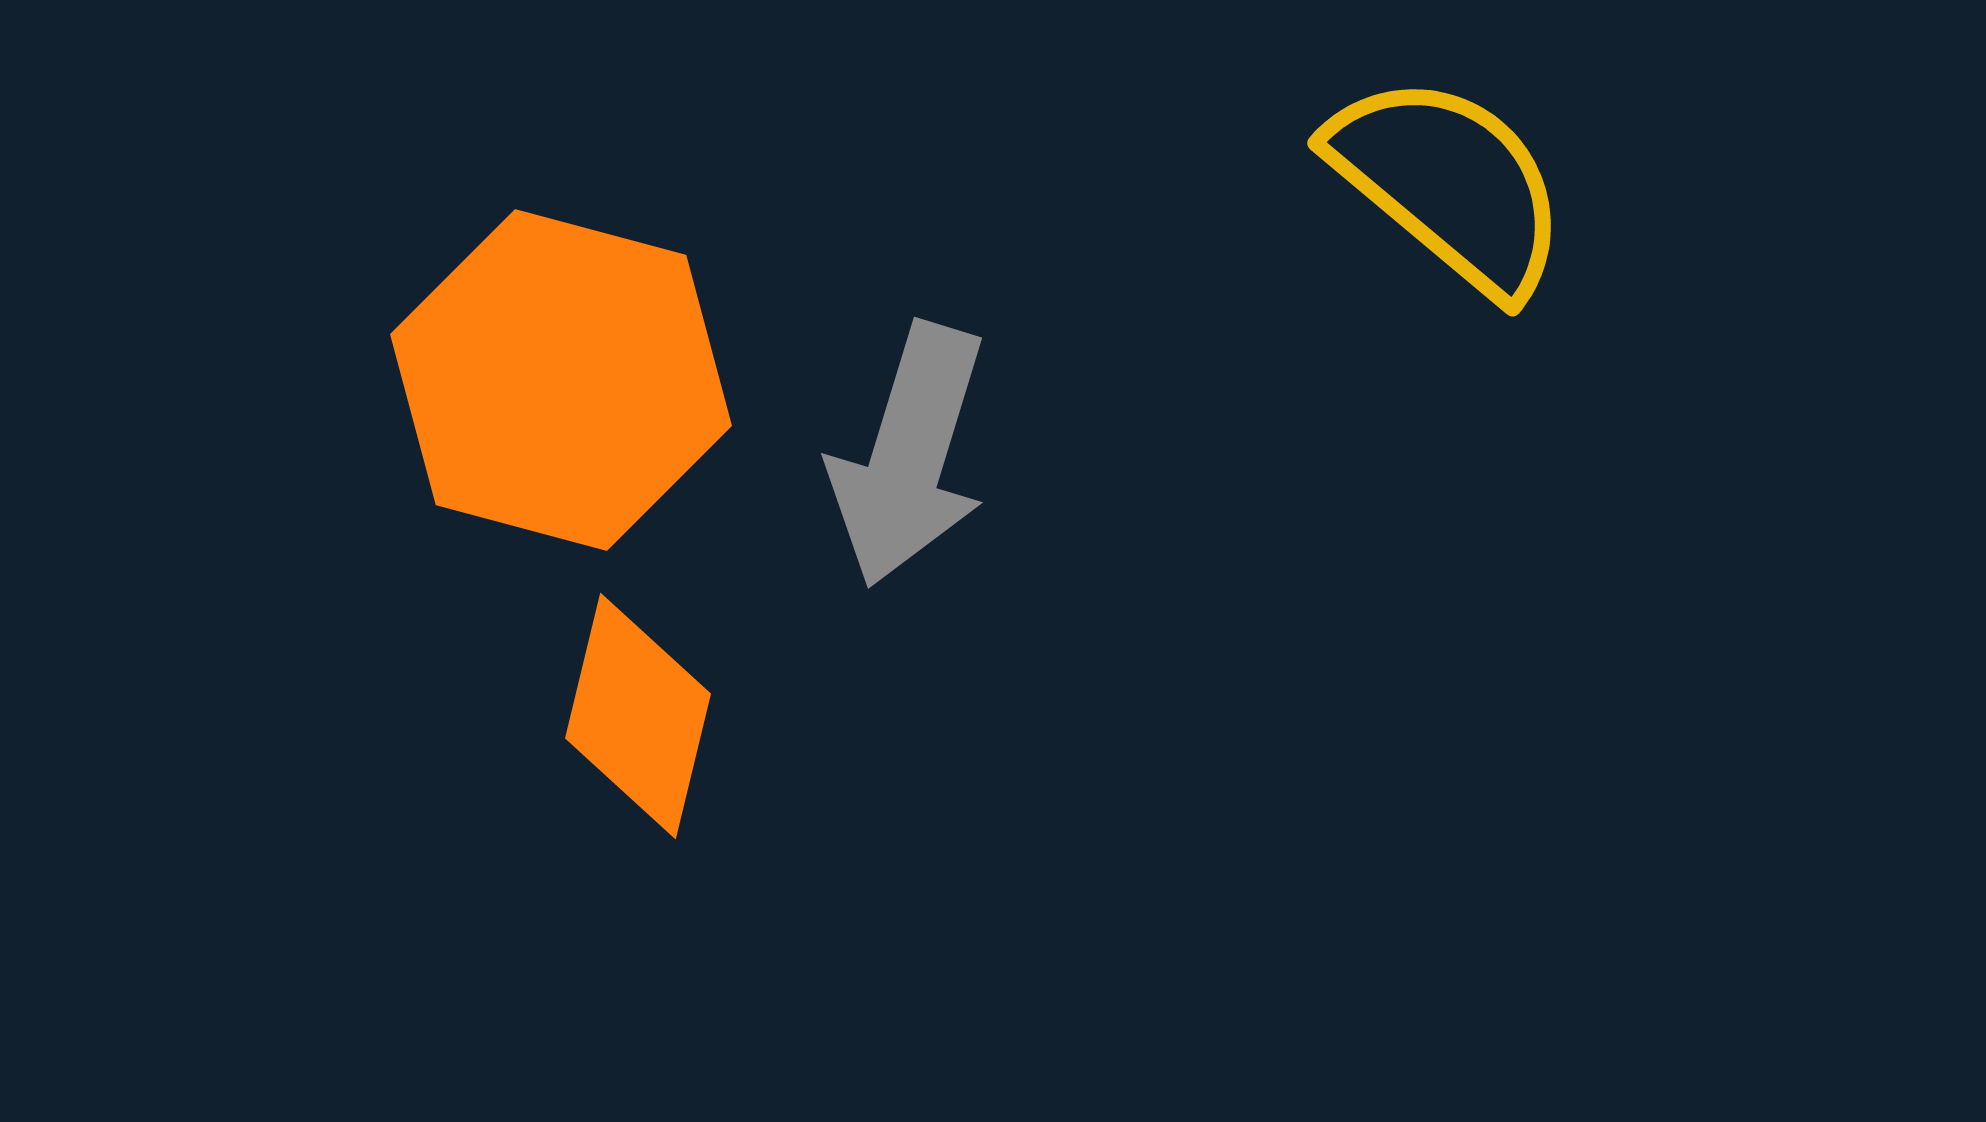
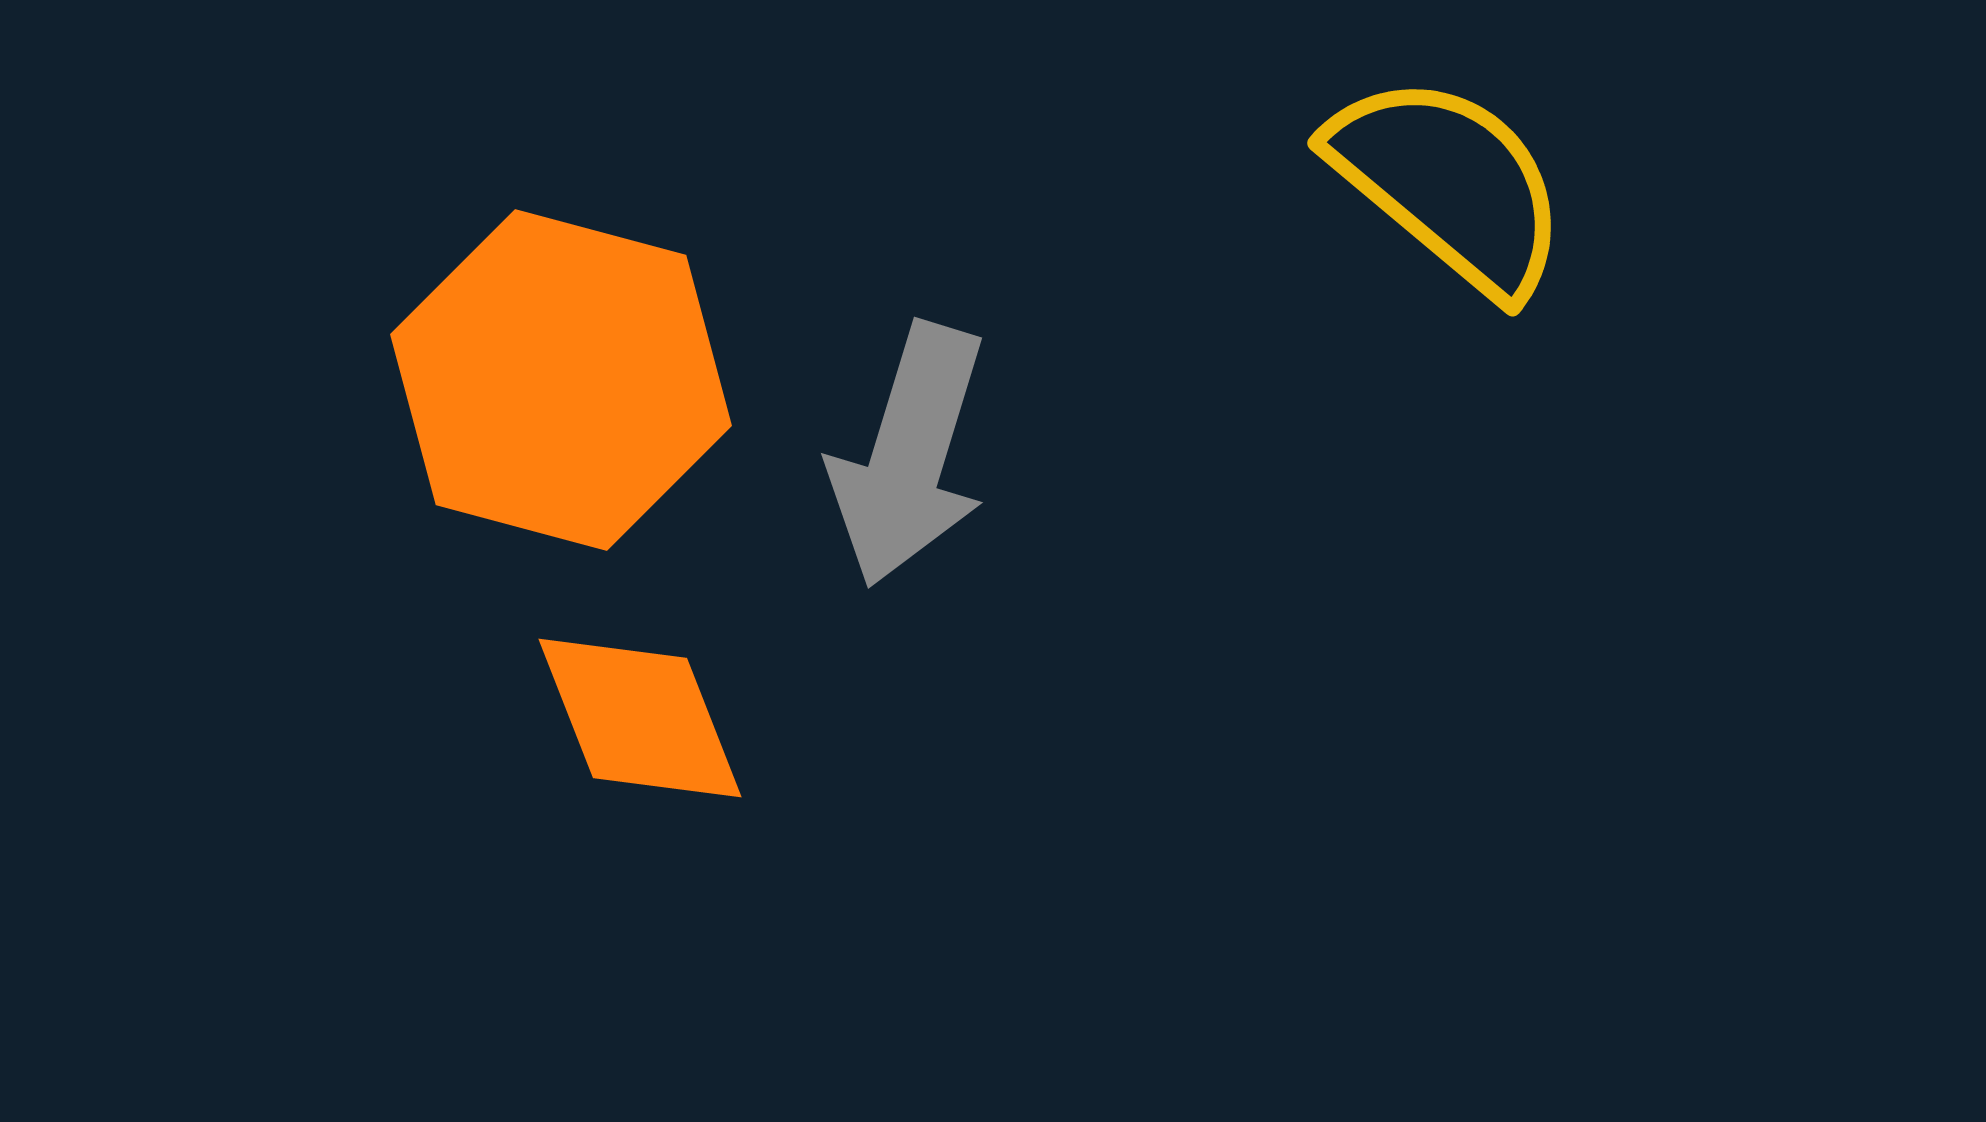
orange diamond: moved 2 px right, 2 px down; rotated 35 degrees counterclockwise
